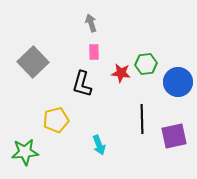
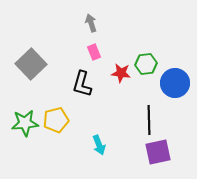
pink rectangle: rotated 21 degrees counterclockwise
gray square: moved 2 px left, 2 px down
blue circle: moved 3 px left, 1 px down
black line: moved 7 px right, 1 px down
purple square: moved 16 px left, 16 px down
green star: moved 29 px up
